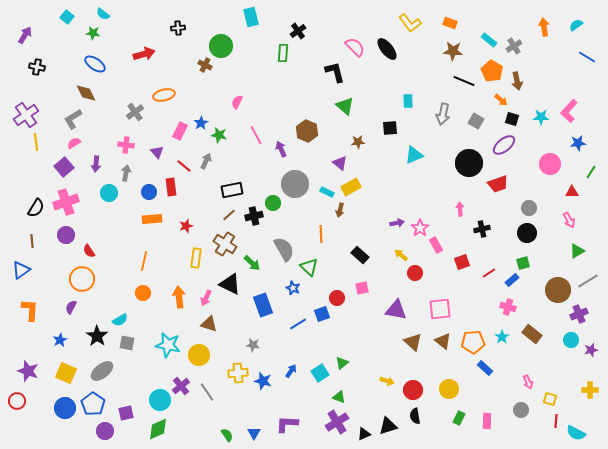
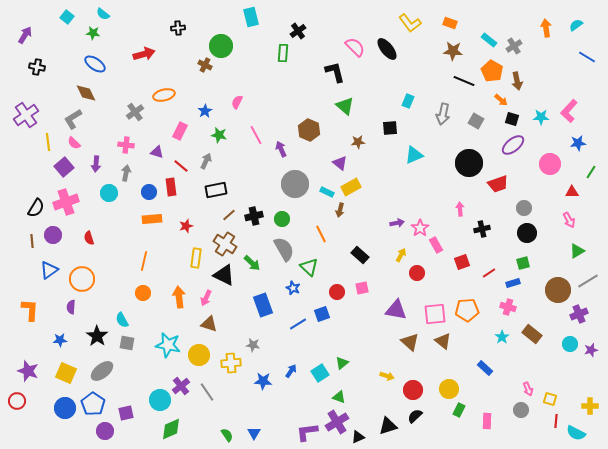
orange arrow at (544, 27): moved 2 px right, 1 px down
cyan rectangle at (408, 101): rotated 24 degrees clockwise
blue star at (201, 123): moved 4 px right, 12 px up
brown hexagon at (307, 131): moved 2 px right, 1 px up
yellow line at (36, 142): moved 12 px right
pink semicircle at (74, 143): rotated 104 degrees counterclockwise
purple ellipse at (504, 145): moved 9 px right
purple triangle at (157, 152): rotated 32 degrees counterclockwise
red line at (184, 166): moved 3 px left
black rectangle at (232, 190): moved 16 px left
green circle at (273, 203): moved 9 px right, 16 px down
gray circle at (529, 208): moved 5 px left
orange line at (321, 234): rotated 24 degrees counterclockwise
purple circle at (66, 235): moved 13 px left
red semicircle at (89, 251): moved 13 px up; rotated 16 degrees clockwise
yellow arrow at (401, 255): rotated 80 degrees clockwise
blue triangle at (21, 270): moved 28 px right
red circle at (415, 273): moved 2 px right
blue rectangle at (512, 280): moved 1 px right, 3 px down; rotated 24 degrees clockwise
black triangle at (230, 284): moved 6 px left, 9 px up
red circle at (337, 298): moved 6 px up
purple semicircle at (71, 307): rotated 24 degrees counterclockwise
pink square at (440, 309): moved 5 px left, 5 px down
cyan semicircle at (120, 320): moved 2 px right; rotated 91 degrees clockwise
blue star at (60, 340): rotated 24 degrees clockwise
cyan circle at (571, 340): moved 1 px left, 4 px down
brown triangle at (413, 342): moved 3 px left
orange pentagon at (473, 342): moved 6 px left, 32 px up
yellow cross at (238, 373): moved 7 px left, 10 px up
blue star at (263, 381): rotated 12 degrees counterclockwise
yellow arrow at (387, 381): moved 5 px up
pink arrow at (528, 382): moved 7 px down
yellow cross at (590, 390): moved 16 px down
black semicircle at (415, 416): rotated 56 degrees clockwise
green rectangle at (459, 418): moved 8 px up
purple L-shape at (287, 424): moved 20 px right, 8 px down; rotated 10 degrees counterclockwise
green diamond at (158, 429): moved 13 px right
black triangle at (364, 434): moved 6 px left, 3 px down
